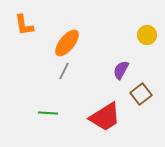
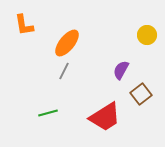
green line: rotated 18 degrees counterclockwise
